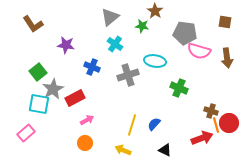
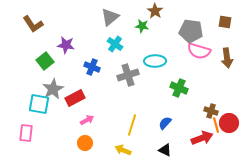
gray pentagon: moved 6 px right, 2 px up
cyan ellipse: rotated 10 degrees counterclockwise
green square: moved 7 px right, 11 px up
blue semicircle: moved 11 px right, 1 px up
pink rectangle: rotated 42 degrees counterclockwise
